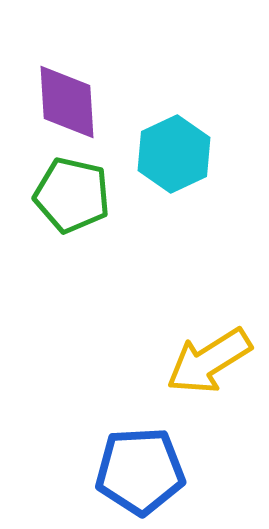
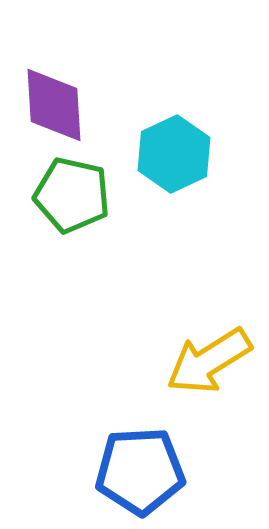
purple diamond: moved 13 px left, 3 px down
